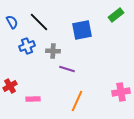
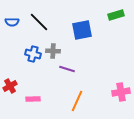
green rectangle: rotated 21 degrees clockwise
blue semicircle: rotated 120 degrees clockwise
blue cross: moved 6 px right, 8 px down; rotated 35 degrees clockwise
